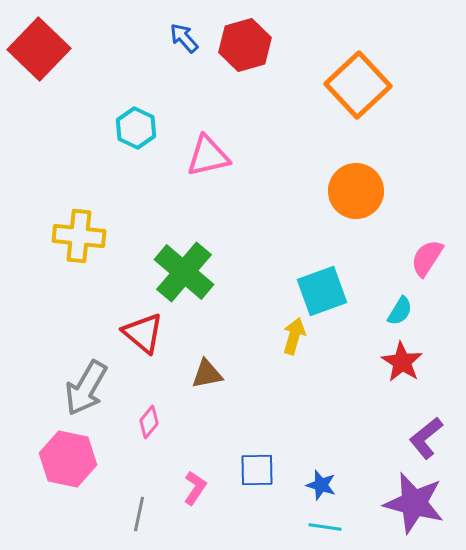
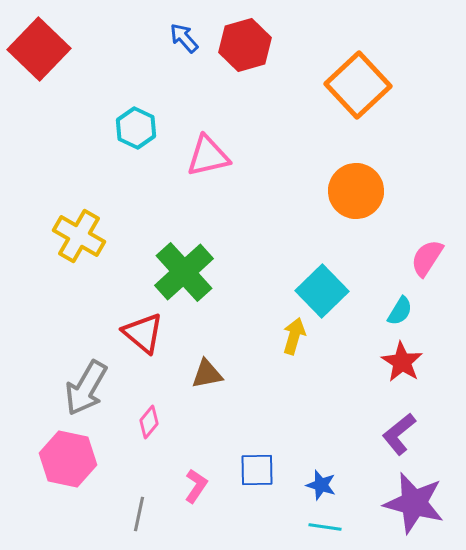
yellow cross: rotated 24 degrees clockwise
green cross: rotated 8 degrees clockwise
cyan square: rotated 24 degrees counterclockwise
purple L-shape: moved 27 px left, 4 px up
pink L-shape: moved 1 px right, 2 px up
